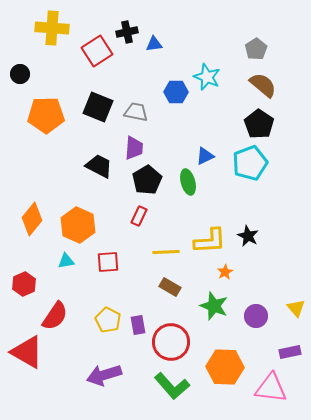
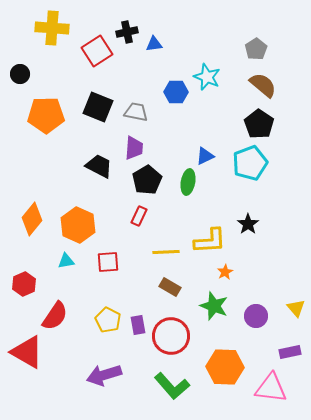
green ellipse at (188, 182): rotated 25 degrees clockwise
black star at (248, 236): moved 12 px up; rotated 10 degrees clockwise
red circle at (171, 342): moved 6 px up
